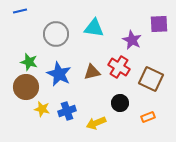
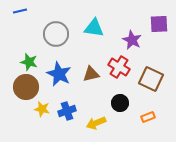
brown triangle: moved 1 px left, 2 px down
